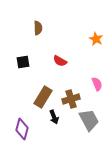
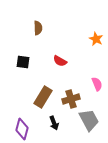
black square: rotated 16 degrees clockwise
black arrow: moved 6 px down
